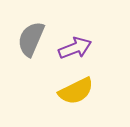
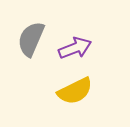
yellow semicircle: moved 1 px left
